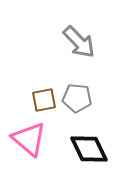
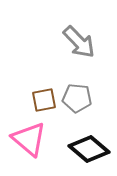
black diamond: rotated 24 degrees counterclockwise
